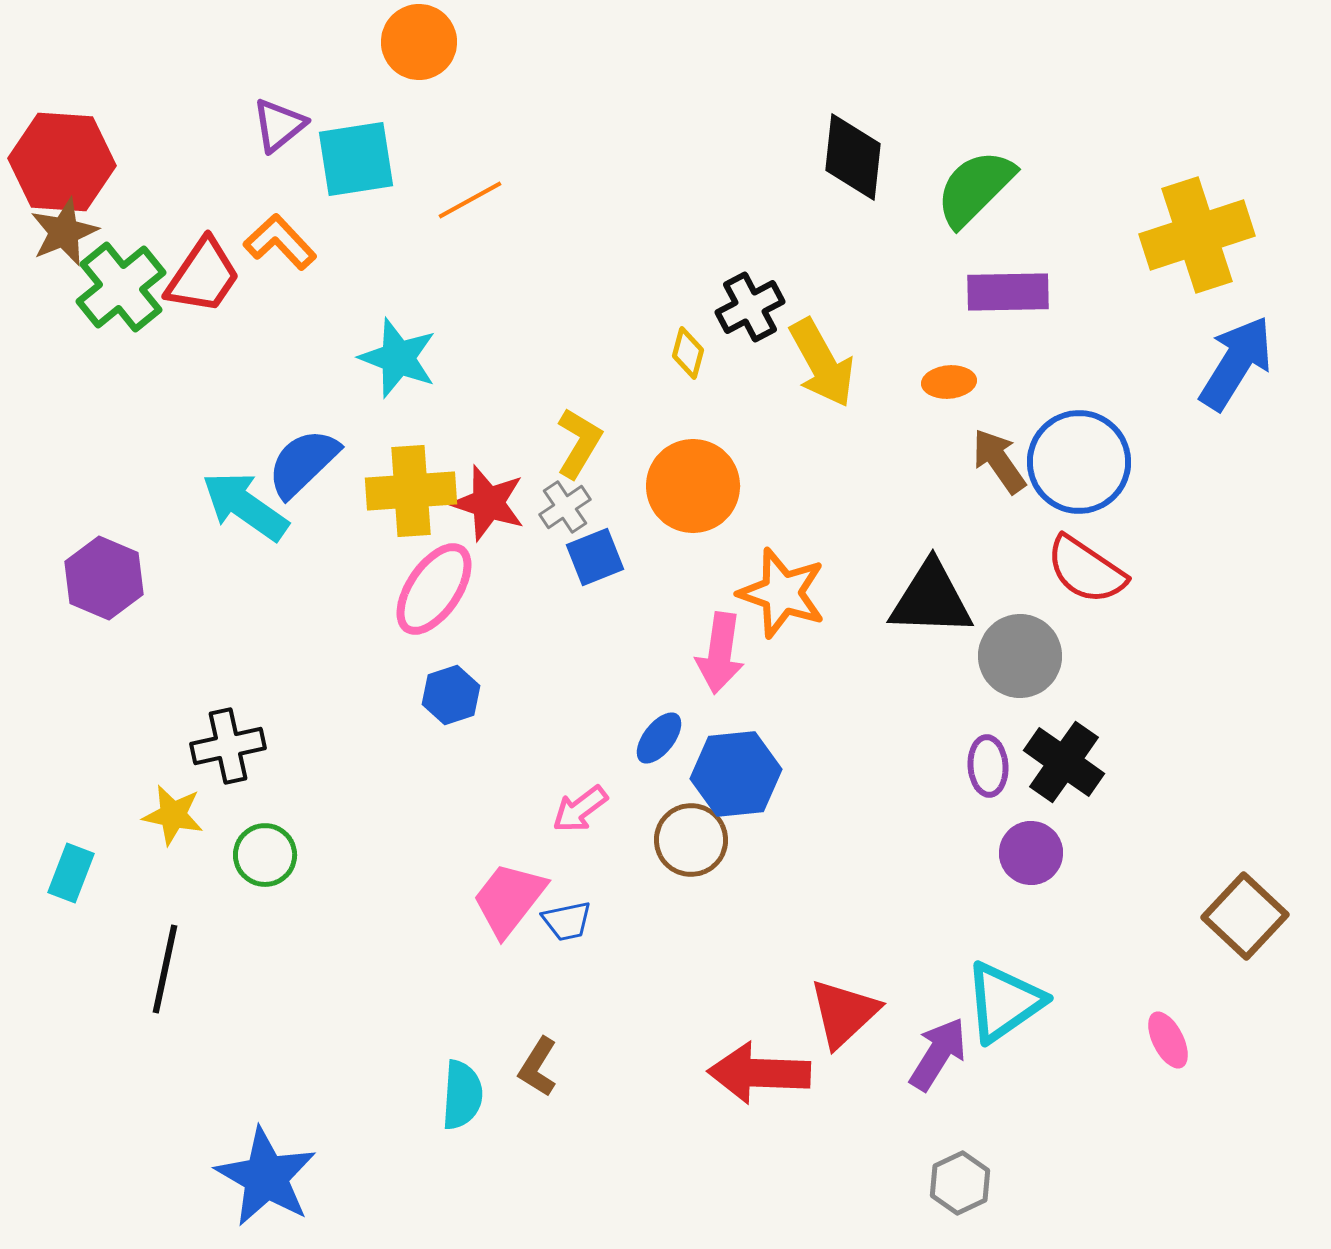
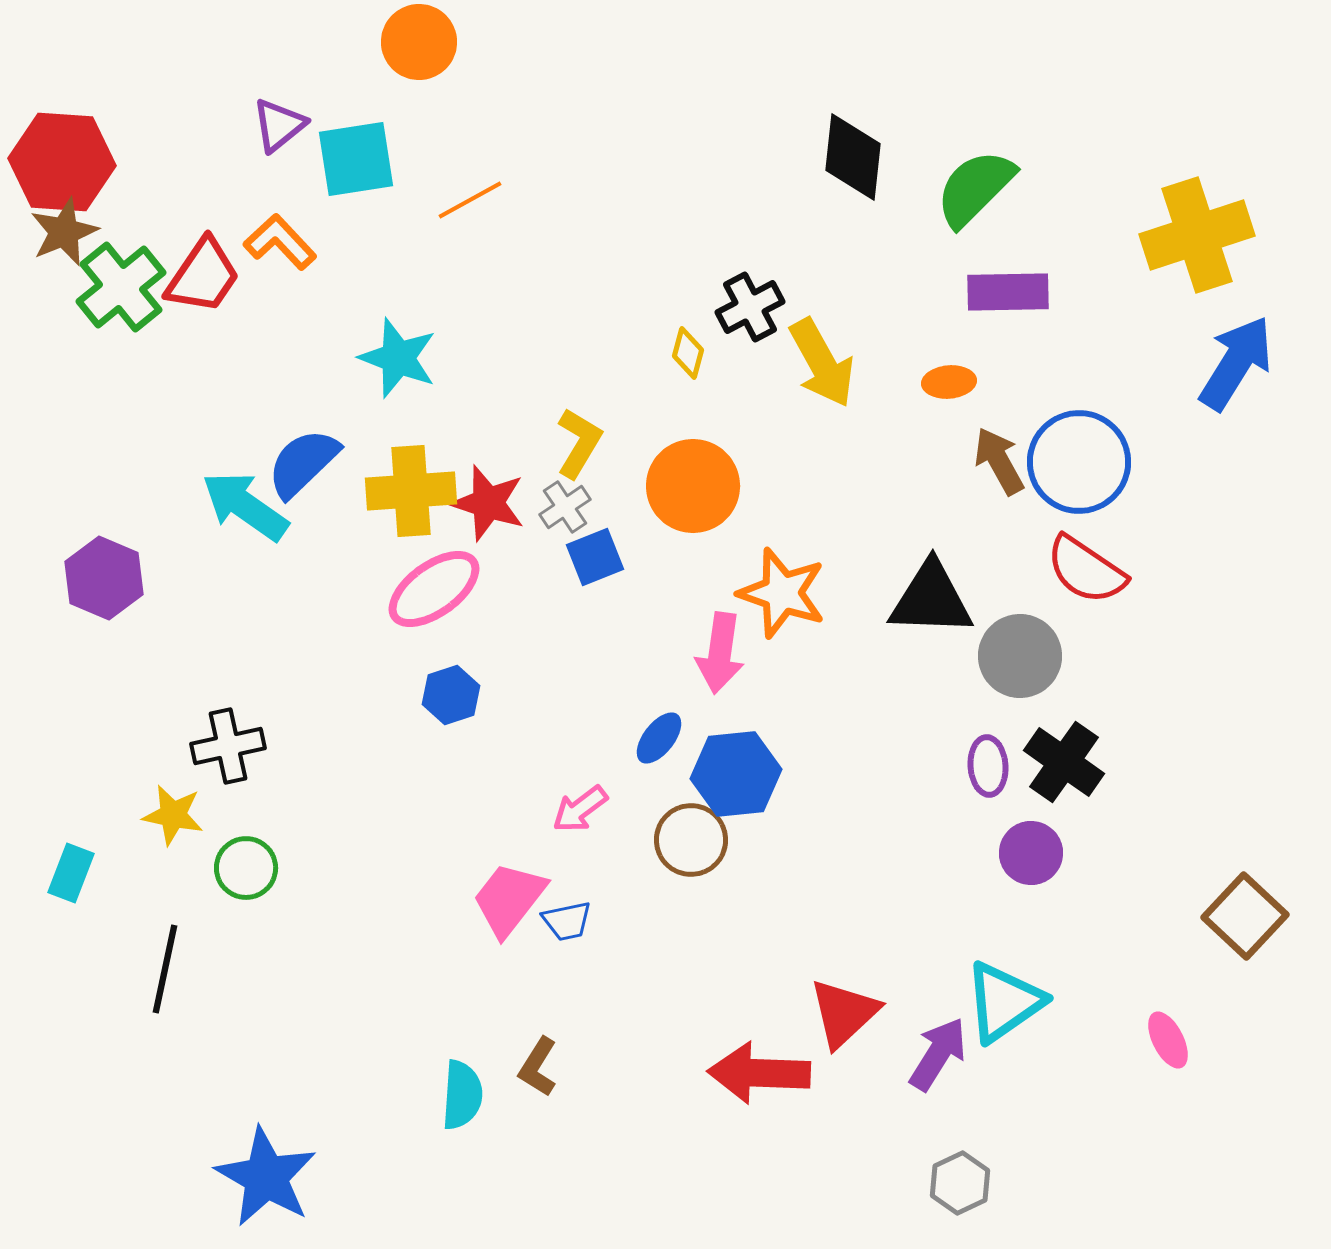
brown arrow at (999, 461): rotated 6 degrees clockwise
pink ellipse at (434, 589): rotated 20 degrees clockwise
green circle at (265, 855): moved 19 px left, 13 px down
